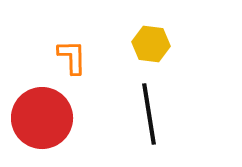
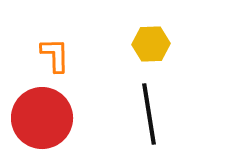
yellow hexagon: rotated 9 degrees counterclockwise
orange L-shape: moved 17 px left, 2 px up
